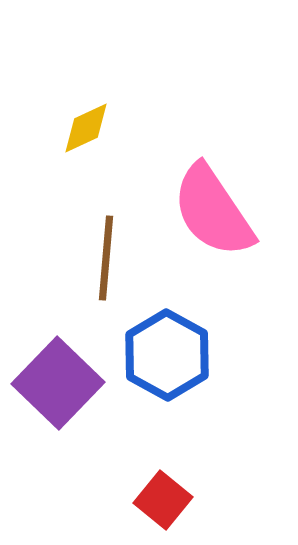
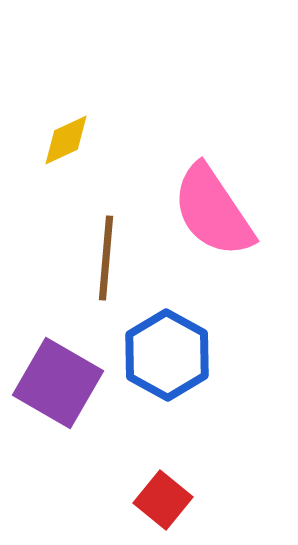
yellow diamond: moved 20 px left, 12 px down
purple square: rotated 14 degrees counterclockwise
